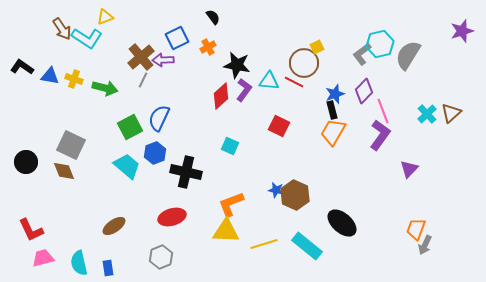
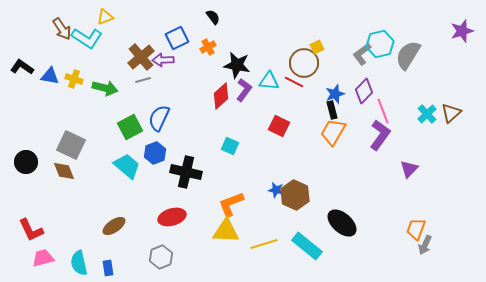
gray line at (143, 80): rotated 49 degrees clockwise
